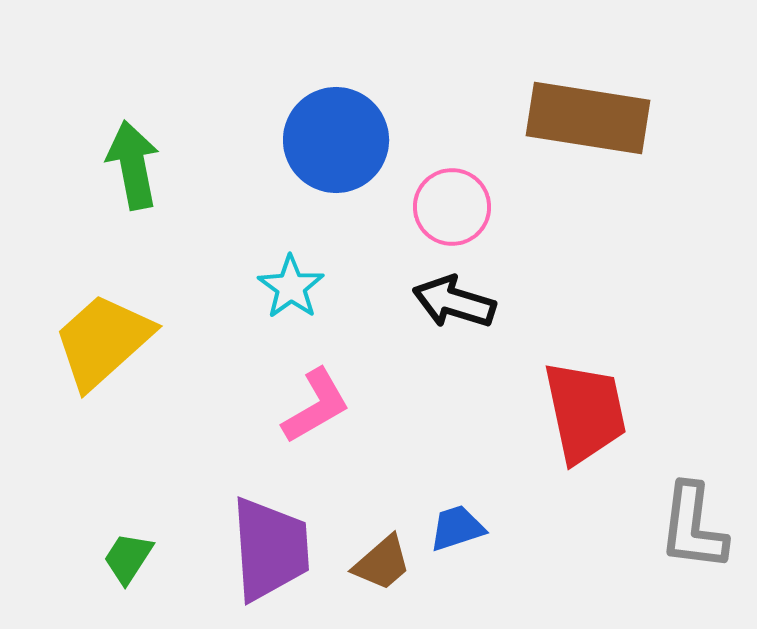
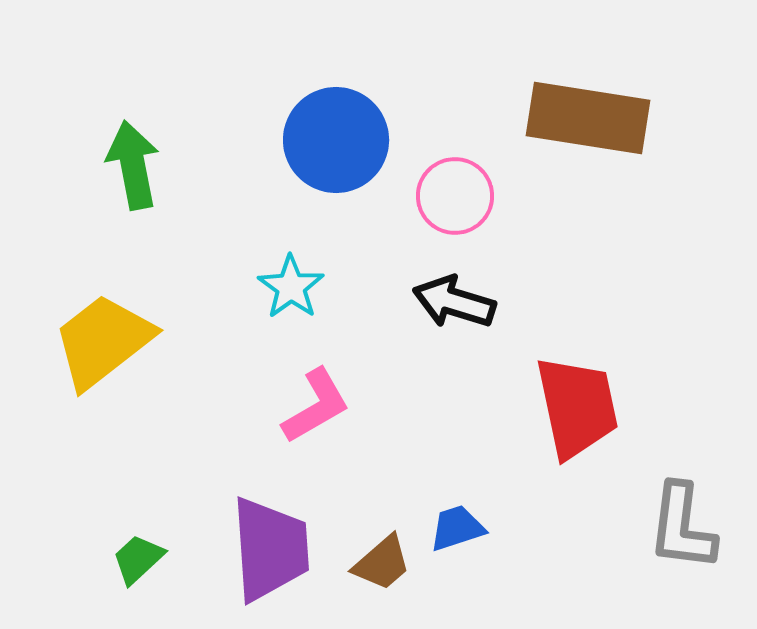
pink circle: moved 3 px right, 11 px up
yellow trapezoid: rotated 4 degrees clockwise
red trapezoid: moved 8 px left, 5 px up
gray L-shape: moved 11 px left
green trapezoid: moved 10 px right, 1 px down; rotated 14 degrees clockwise
